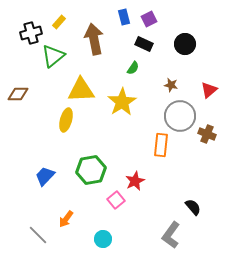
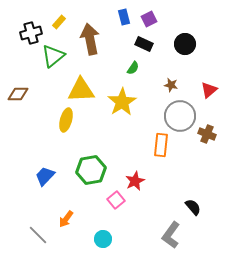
brown arrow: moved 4 px left
